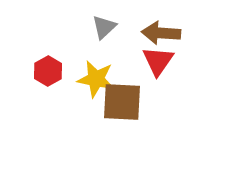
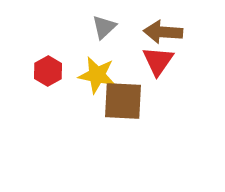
brown arrow: moved 2 px right, 1 px up
yellow star: moved 1 px right, 4 px up
brown square: moved 1 px right, 1 px up
